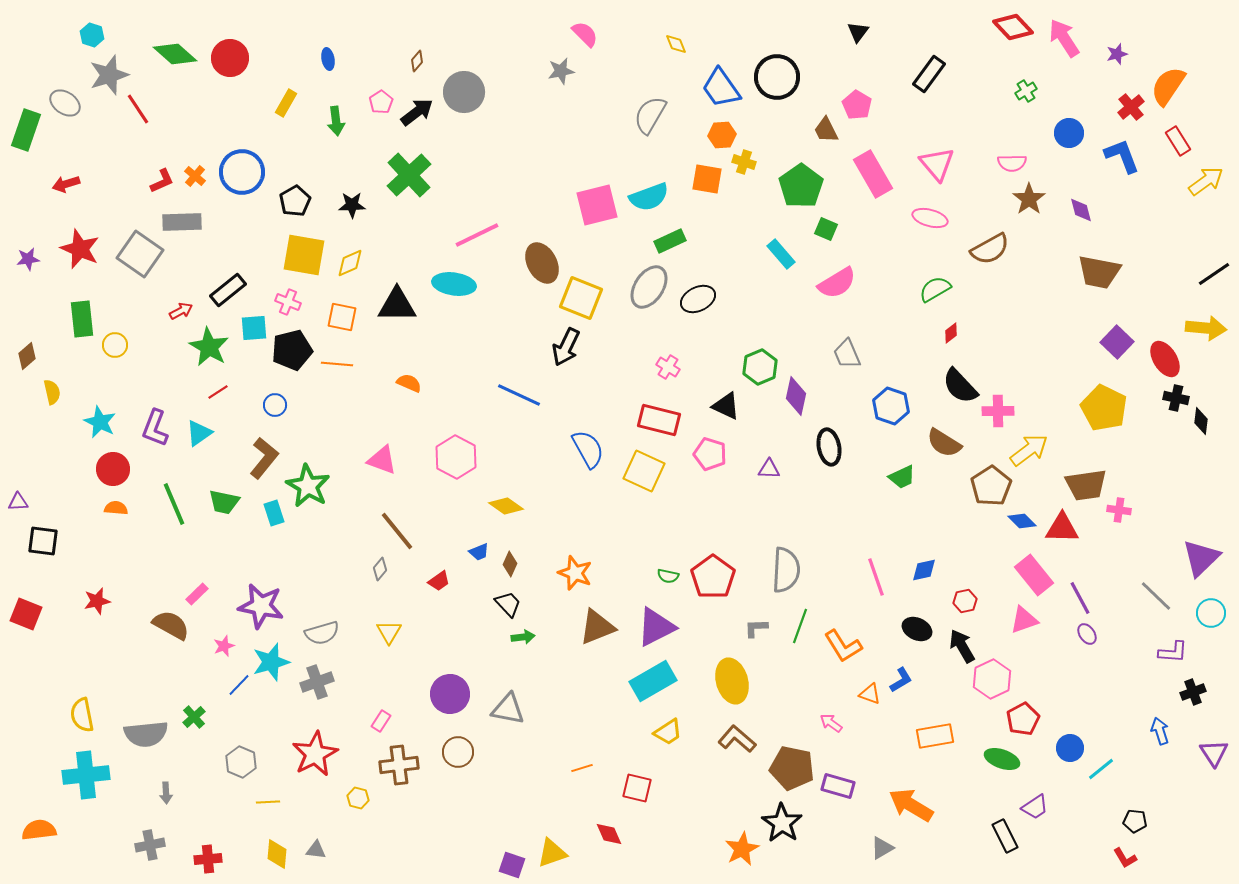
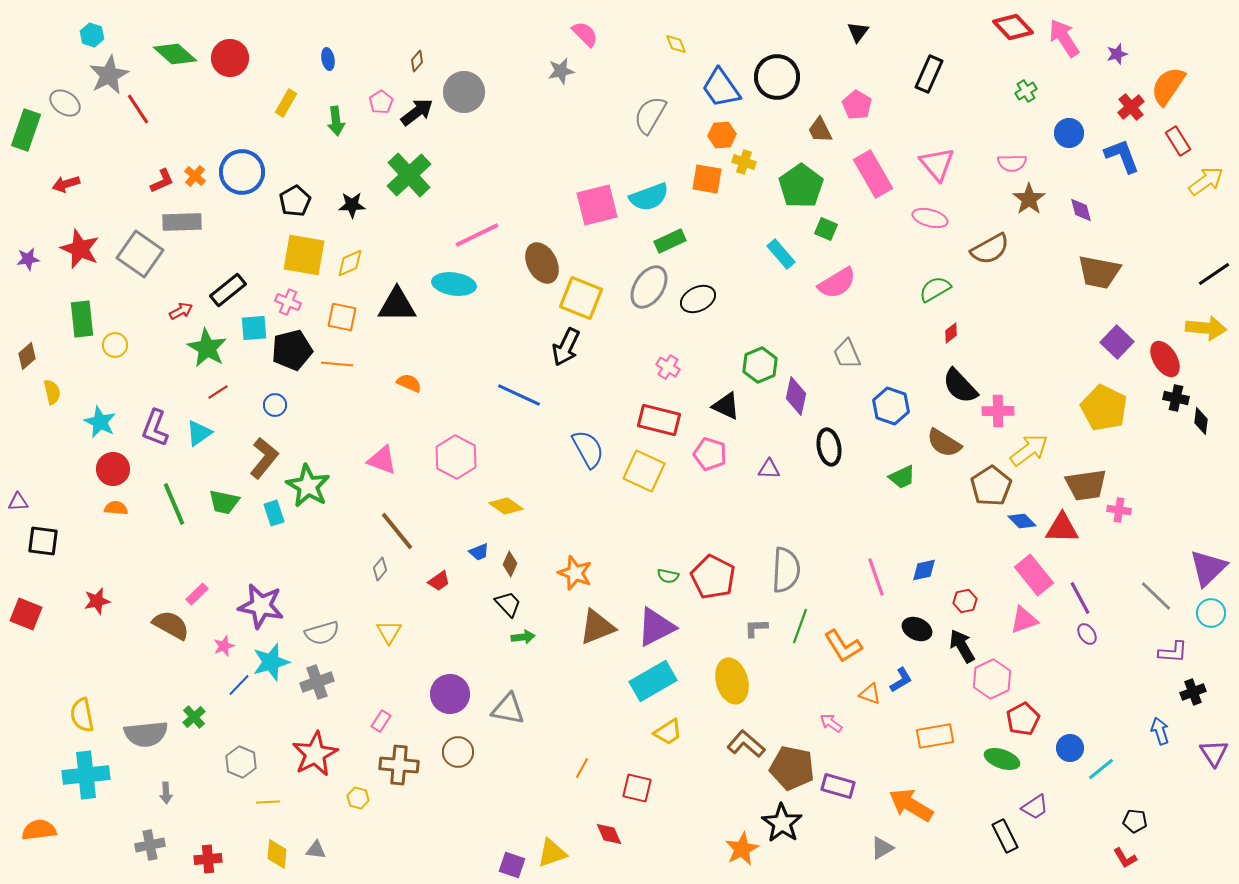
black rectangle at (929, 74): rotated 12 degrees counterclockwise
gray star at (109, 75): rotated 9 degrees counterclockwise
brown trapezoid at (826, 130): moved 6 px left
green star at (209, 347): moved 2 px left, 1 px down
green hexagon at (760, 367): moved 2 px up
purple triangle at (1201, 558): moved 7 px right, 10 px down
red pentagon at (713, 577): rotated 9 degrees counterclockwise
brown L-shape at (737, 739): moved 9 px right, 5 px down
brown cross at (399, 765): rotated 12 degrees clockwise
orange line at (582, 768): rotated 45 degrees counterclockwise
